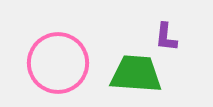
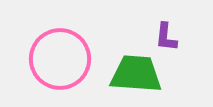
pink circle: moved 2 px right, 4 px up
